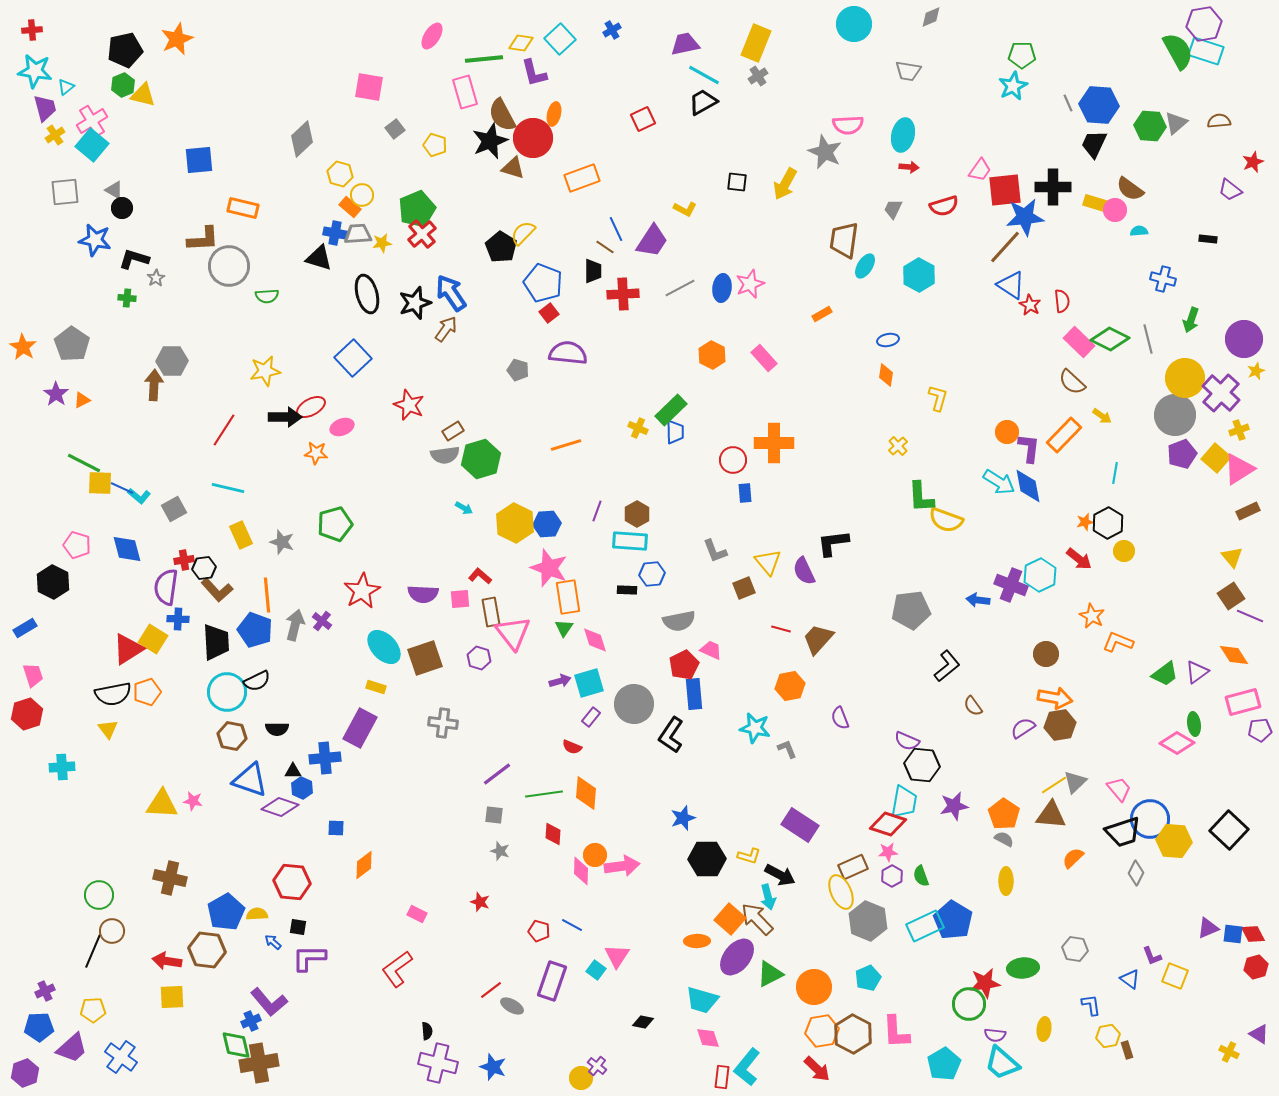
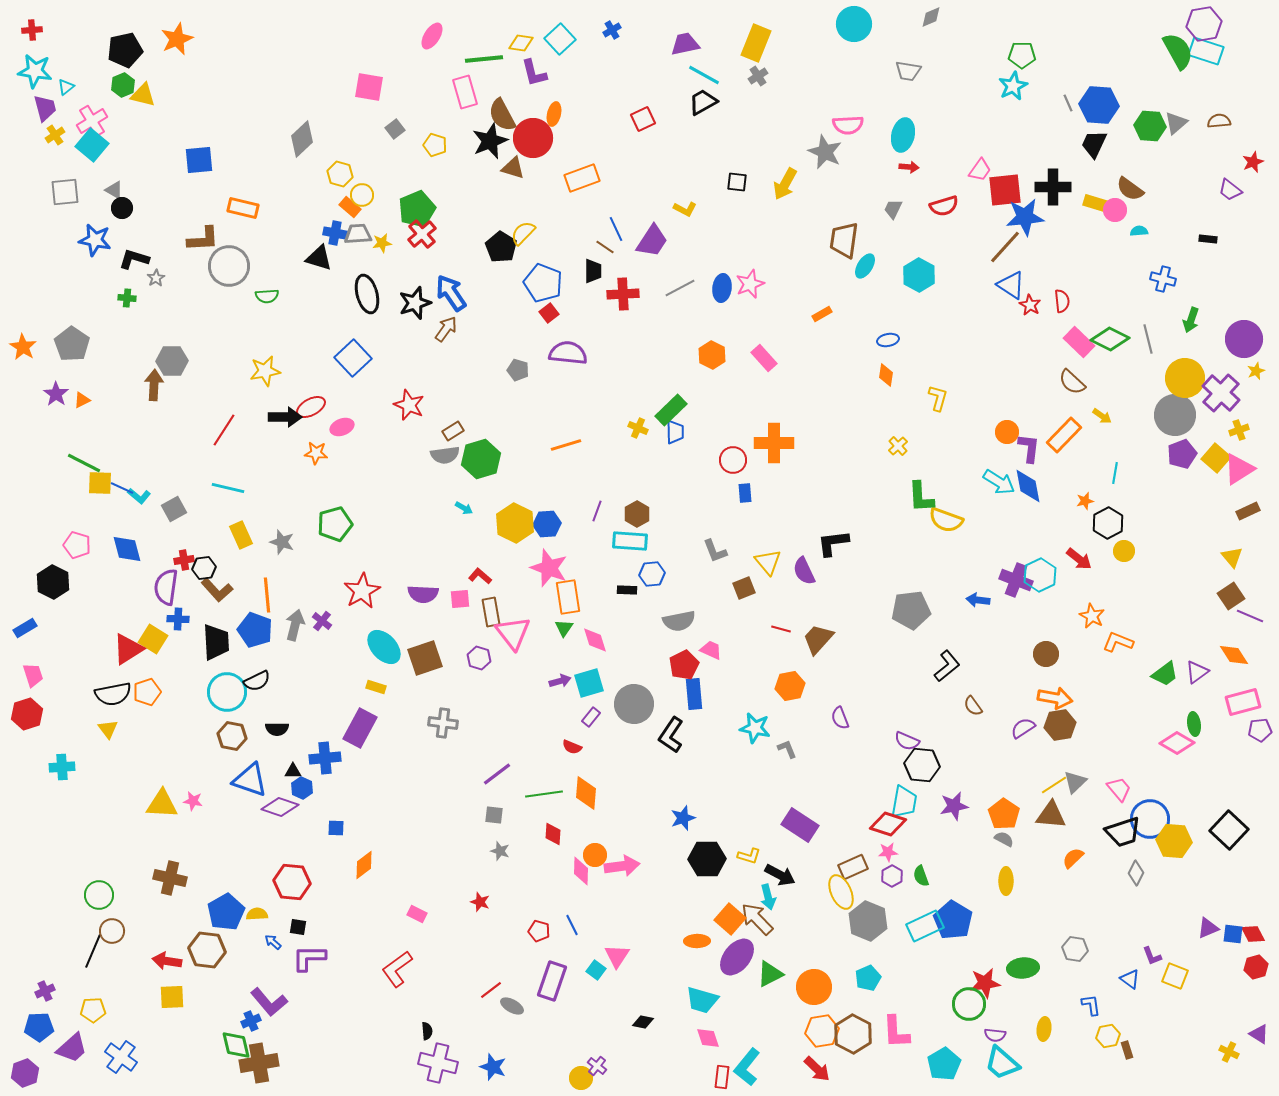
orange star at (1085, 522): moved 21 px up
purple cross at (1011, 585): moved 5 px right, 5 px up
blue line at (572, 925): rotated 35 degrees clockwise
